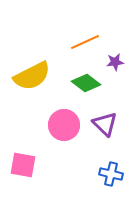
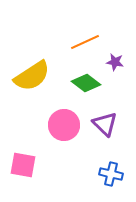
purple star: rotated 18 degrees clockwise
yellow semicircle: rotated 6 degrees counterclockwise
